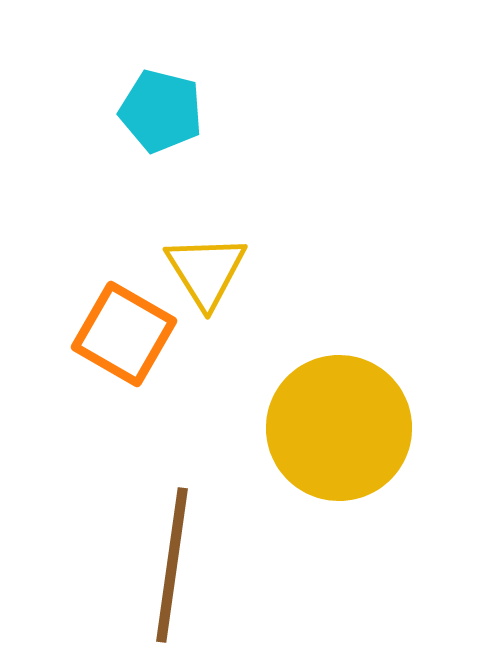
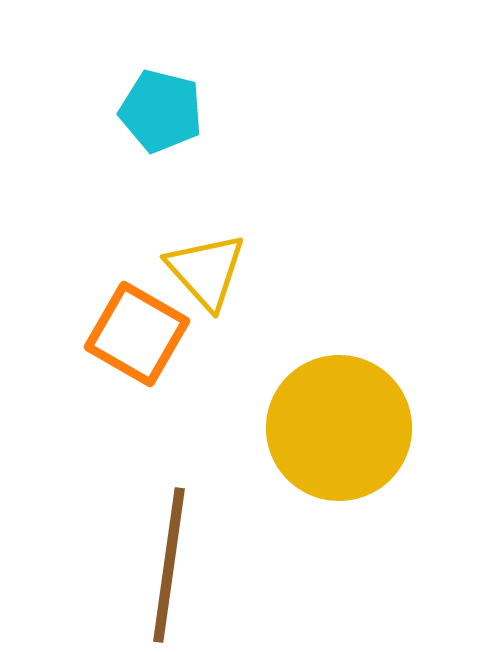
yellow triangle: rotated 10 degrees counterclockwise
orange square: moved 13 px right
brown line: moved 3 px left
